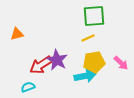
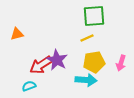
yellow line: moved 1 px left
pink arrow: rotated 63 degrees clockwise
cyan arrow: moved 1 px right, 4 px down; rotated 15 degrees clockwise
cyan semicircle: moved 1 px right, 1 px up
